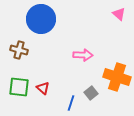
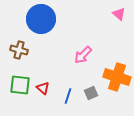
pink arrow: rotated 132 degrees clockwise
green square: moved 1 px right, 2 px up
gray square: rotated 16 degrees clockwise
blue line: moved 3 px left, 7 px up
